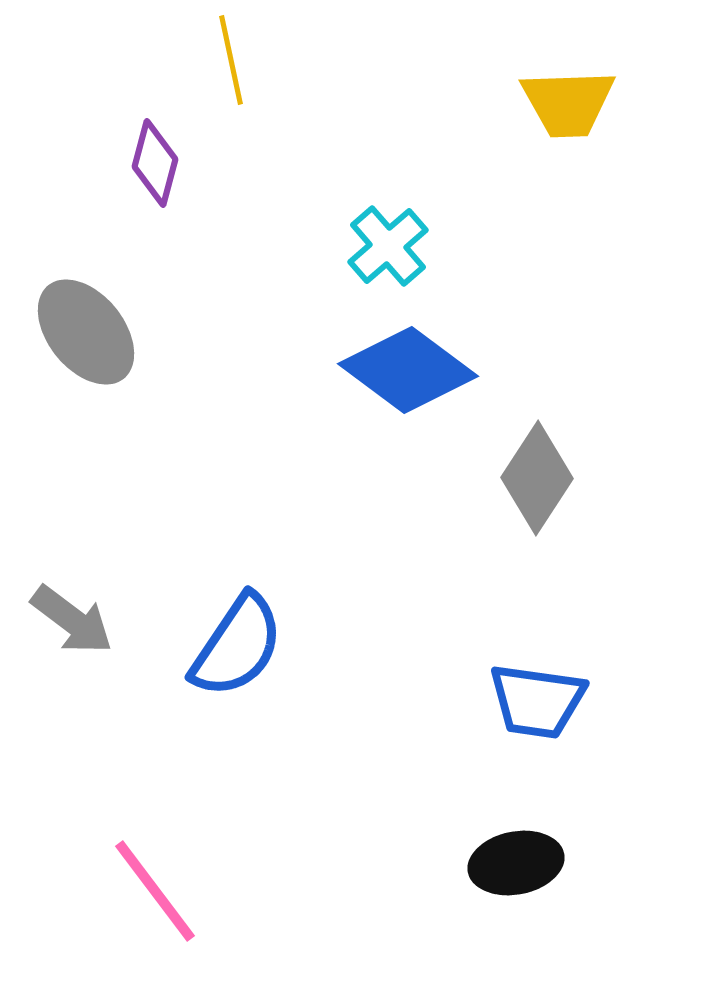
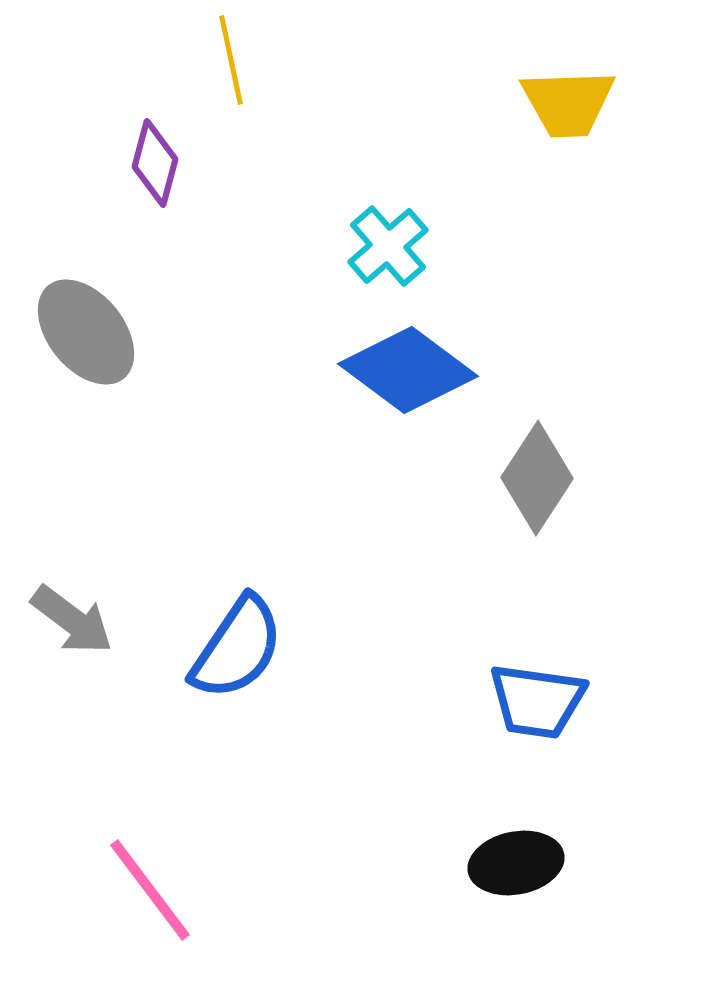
blue semicircle: moved 2 px down
pink line: moved 5 px left, 1 px up
